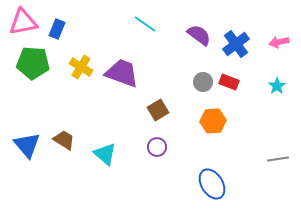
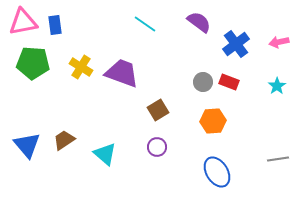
blue rectangle: moved 2 px left, 4 px up; rotated 30 degrees counterclockwise
purple semicircle: moved 13 px up
brown trapezoid: rotated 65 degrees counterclockwise
blue ellipse: moved 5 px right, 12 px up
